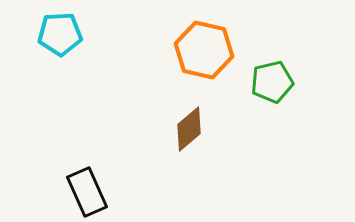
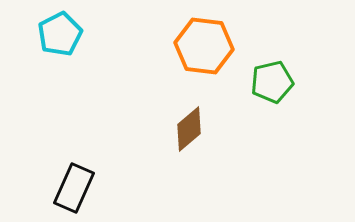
cyan pentagon: rotated 24 degrees counterclockwise
orange hexagon: moved 4 px up; rotated 6 degrees counterclockwise
black rectangle: moved 13 px left, 4 px up; rotated 48 degrees clockwise
